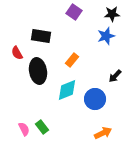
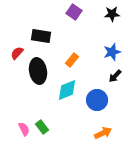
blue star: moved 6 px right, 16 px down
red semicircle: rotated 72 degrees clockwise
blue circle: moved 2 px right, 1 px down
